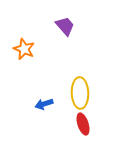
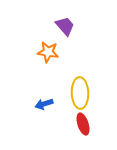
orange star: moved 24 px right, 3 px down; rotated 15 degrees counterclockwise
